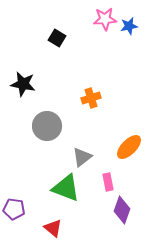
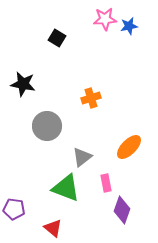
pink rectangle: moved 2 px left, 1 px down
